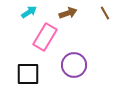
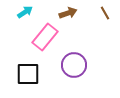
cyan arrow: moved 4 px left
pink rectangle: rotated 8 degrees clockwise
